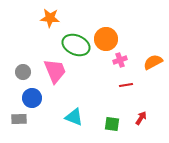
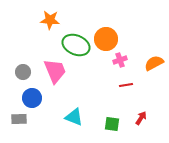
orange star: moved 2 px down
orange semicircle: moved 1 px right, 1 px down
